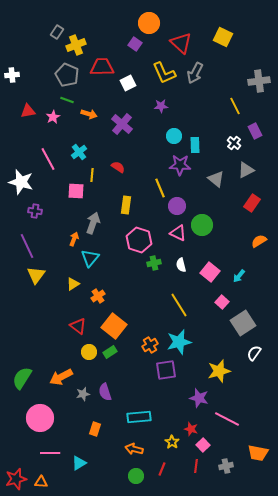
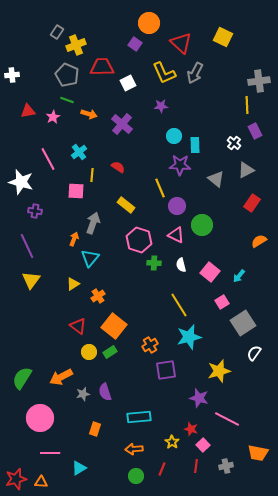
yellow line at (235, 106): moved 12 px right, 1 px up; rotated 24 degrees clockwise
yellow rectangle at (126, 205): rotated 60 degrees counterclockwise
pink triangle at (178, 233): moved 2 px left, 2 px down
green cross at (154, 263): rotated 16 degrees clockwise
yellow triangle at (36, 275): moved 5 px left, 5 px down
pink square at (222, 302): rotated 16 degrees clockwise
cyan star at (179, 342): moved 10 px right, 5 px up
orange arrow at (134, 449): rotated 18 degrees counterclockwise
cyan triangle at (79, 463): moved 5 px down
